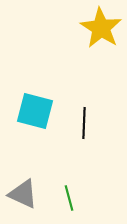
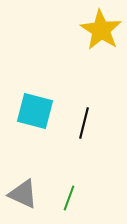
yellow star: moved 2 px down
black line: rotated 12 degrees clockwise
green line: rotated 35 degrees clockwise
